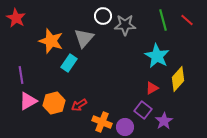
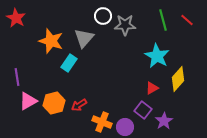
purple line: moved 4 px left, 2 px down
